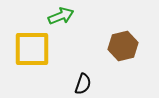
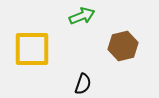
green arrow: moved 21 px right
